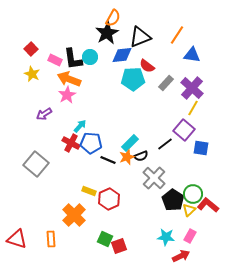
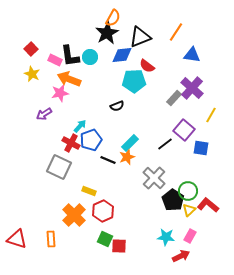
orange line at (177, 35): moved 1 px left, 3 px up
black L-shape at (73, 59): moved 3 px left, 3 px up
cyan pentagon at (133, 79): moved 1 px right, 2 px down
gray rectangle at (166, 83): moved 8 px right, 15 px down
pink star at (67, 95): moved 7 px left, 2 px up; rotated 18 degrees clockwise
yellow line at (193, 108): moved 18 px right, 7 px down
blue pentagon at (91, 143): moved 3 px up; rotated 25 degrees counterclockwise
black semicircle at (141, 156): moved 24 px left, 50 px up
gray square at (36, 164): moved 23 px right, 3 px down; rotated 15 degrees counterclockwise
green circle at (193, 194): moved 5 px left, 3 px up
red hexagon at (109, 199): moved 6 px left, 12 px down
red square at (119, 246): rotated 21 degrees clockwise
